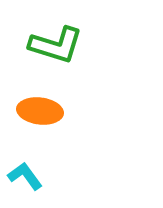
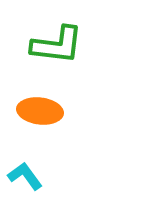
green L-shape: moved 1 px right; rotated 10 degrees counterclockwise
